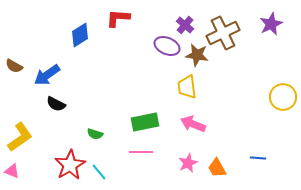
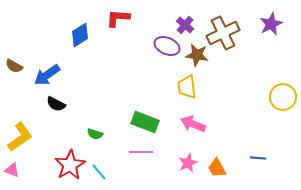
green rectangle: rotated 32 degrees clockwise
pink triangle: moved 1 px up
